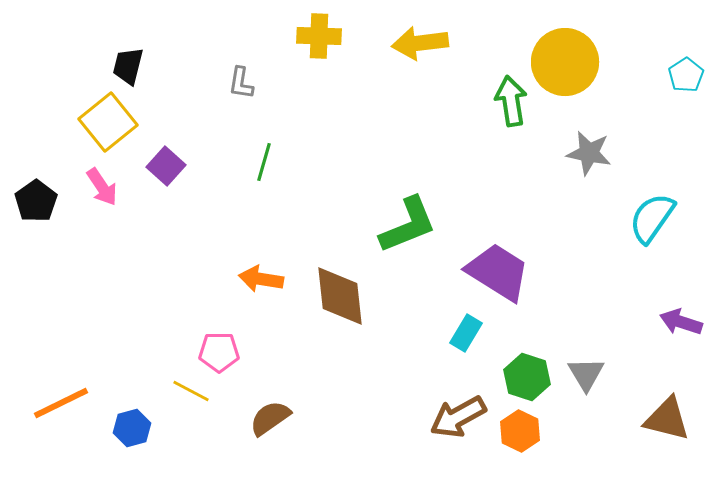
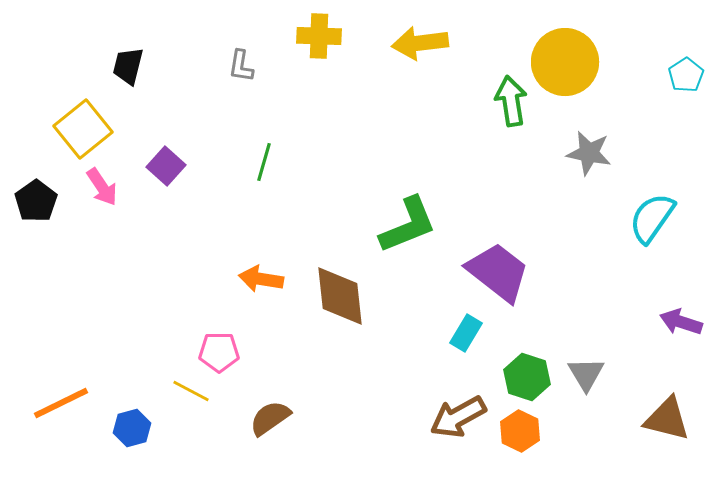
gray L-shape: moved 17 px up
yellow square: moved 25 px left, 7 px down
purple trapezoid: rotated 6 degrees clockwise
